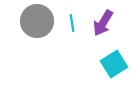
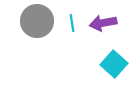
purple arrow: rotated 48 degrees clockwise
cyan square: rotated 16 degrees counterclockwise
